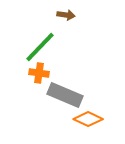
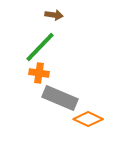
brown arrow: moved 12 px left
gray rectangle: moved 5 px left, 3 px down
